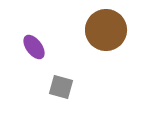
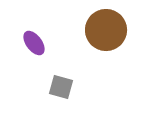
purple ellipse: moved 4 px up
